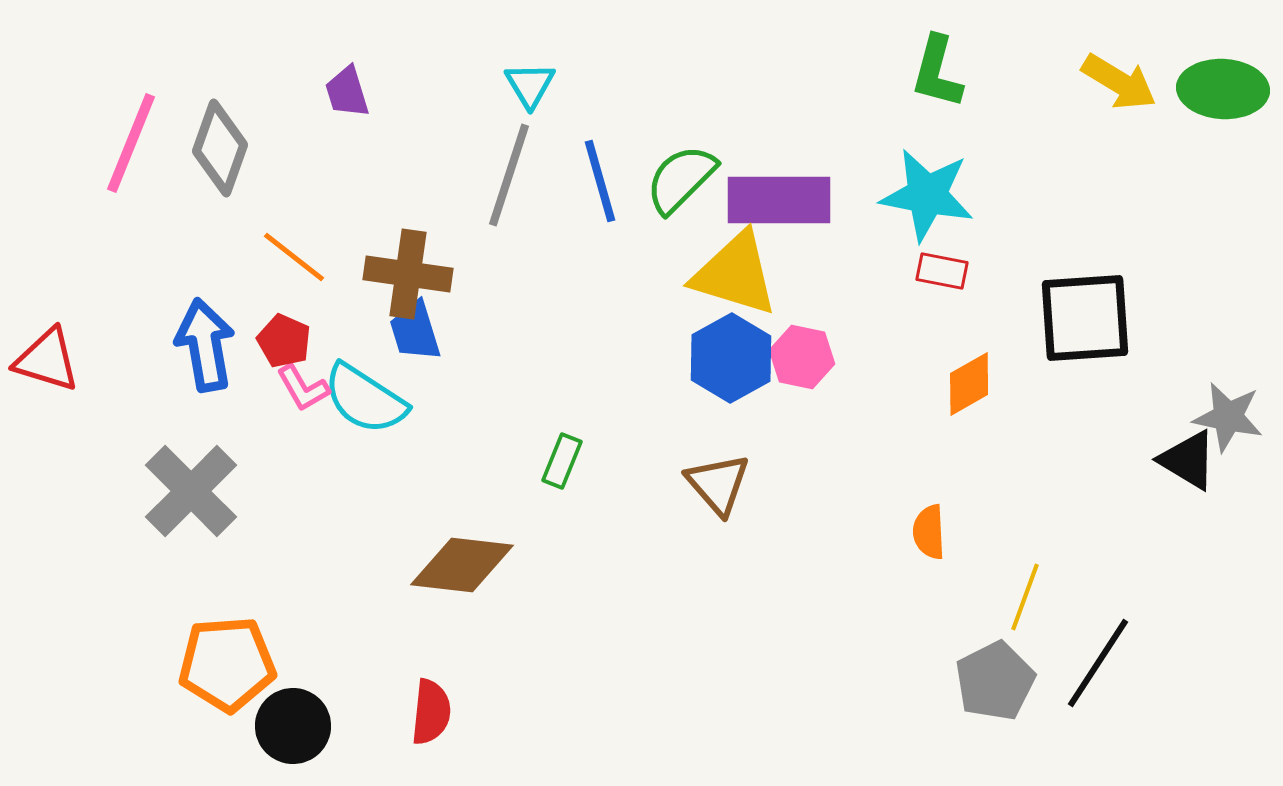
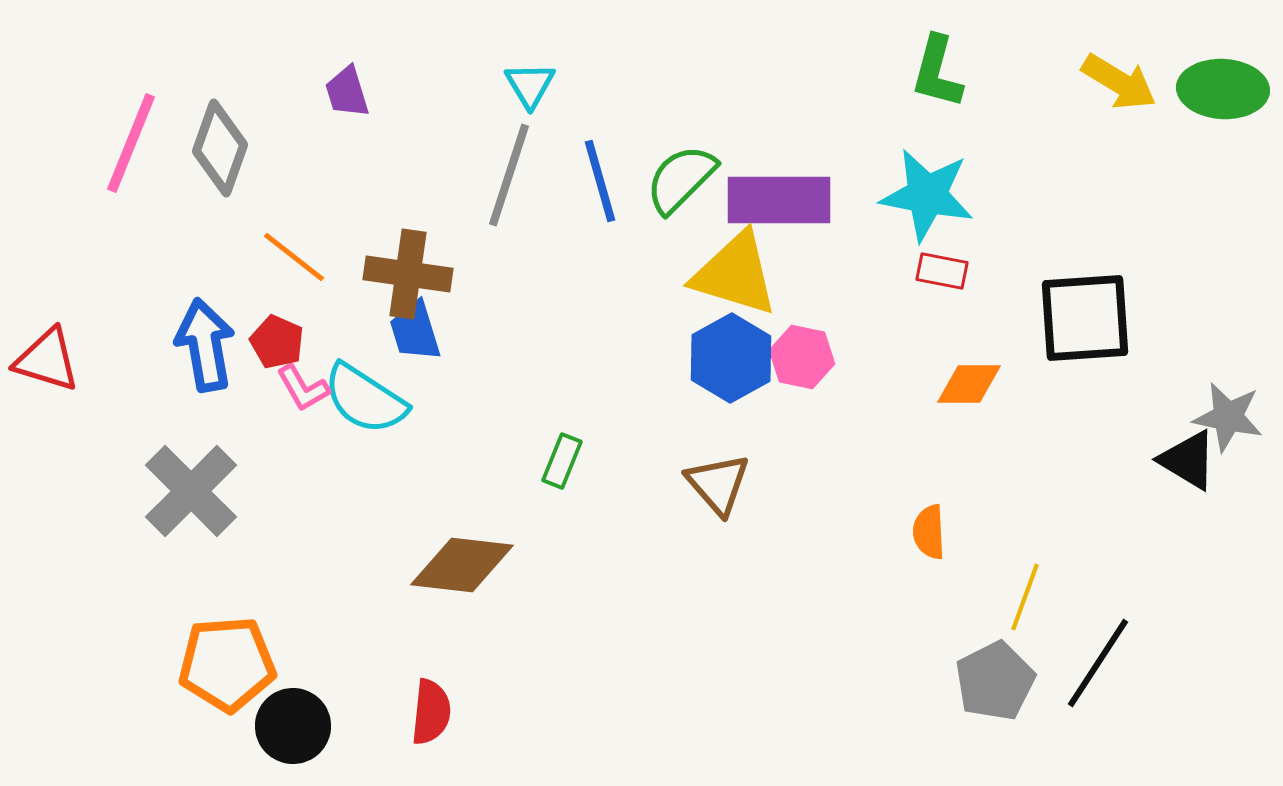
red pentagon: moved 7 px left, 1 px down
orange diamond: rotated 30 degrees clockwise
